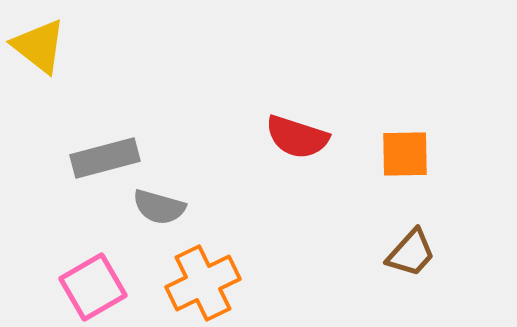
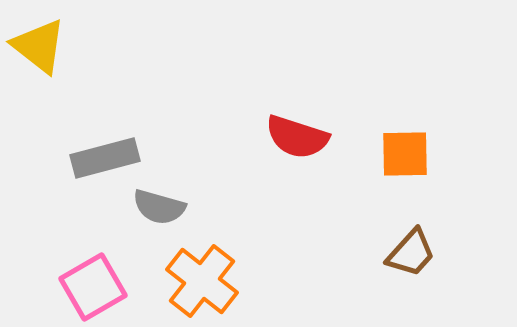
orange cross: moved 1 px left, 2 px up; rotated 26 degrees counterclockwise
